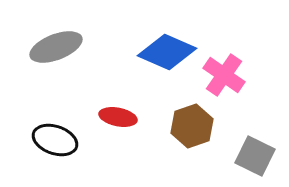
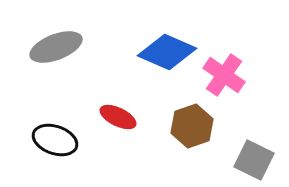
red ellipse: rotated 15 degrees clockwise
gray square: moved 1 px left, 4 px down
